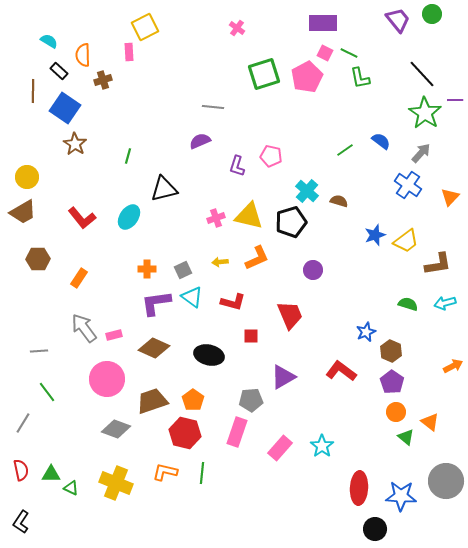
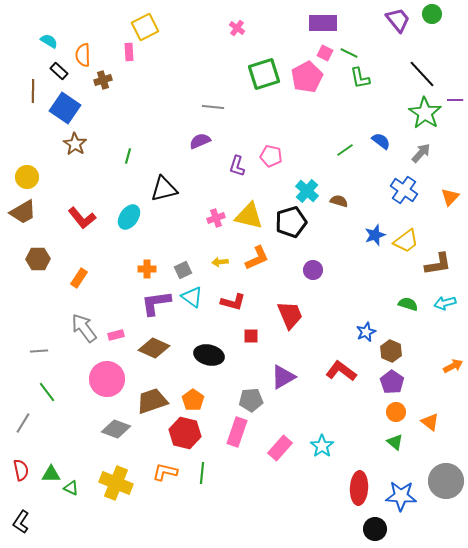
blue cross at (408, 185): moved 4 px left, 5 px down
pink rectangle at (114, 335): moved 2 px right
green triangle at (406, 437): moved 11 px left, 5 px down
